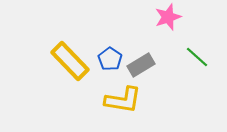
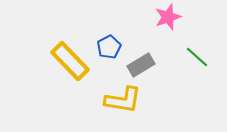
blue pentagon: moved 1 px left, 12 px up; rotated 10 degrees clockwise
